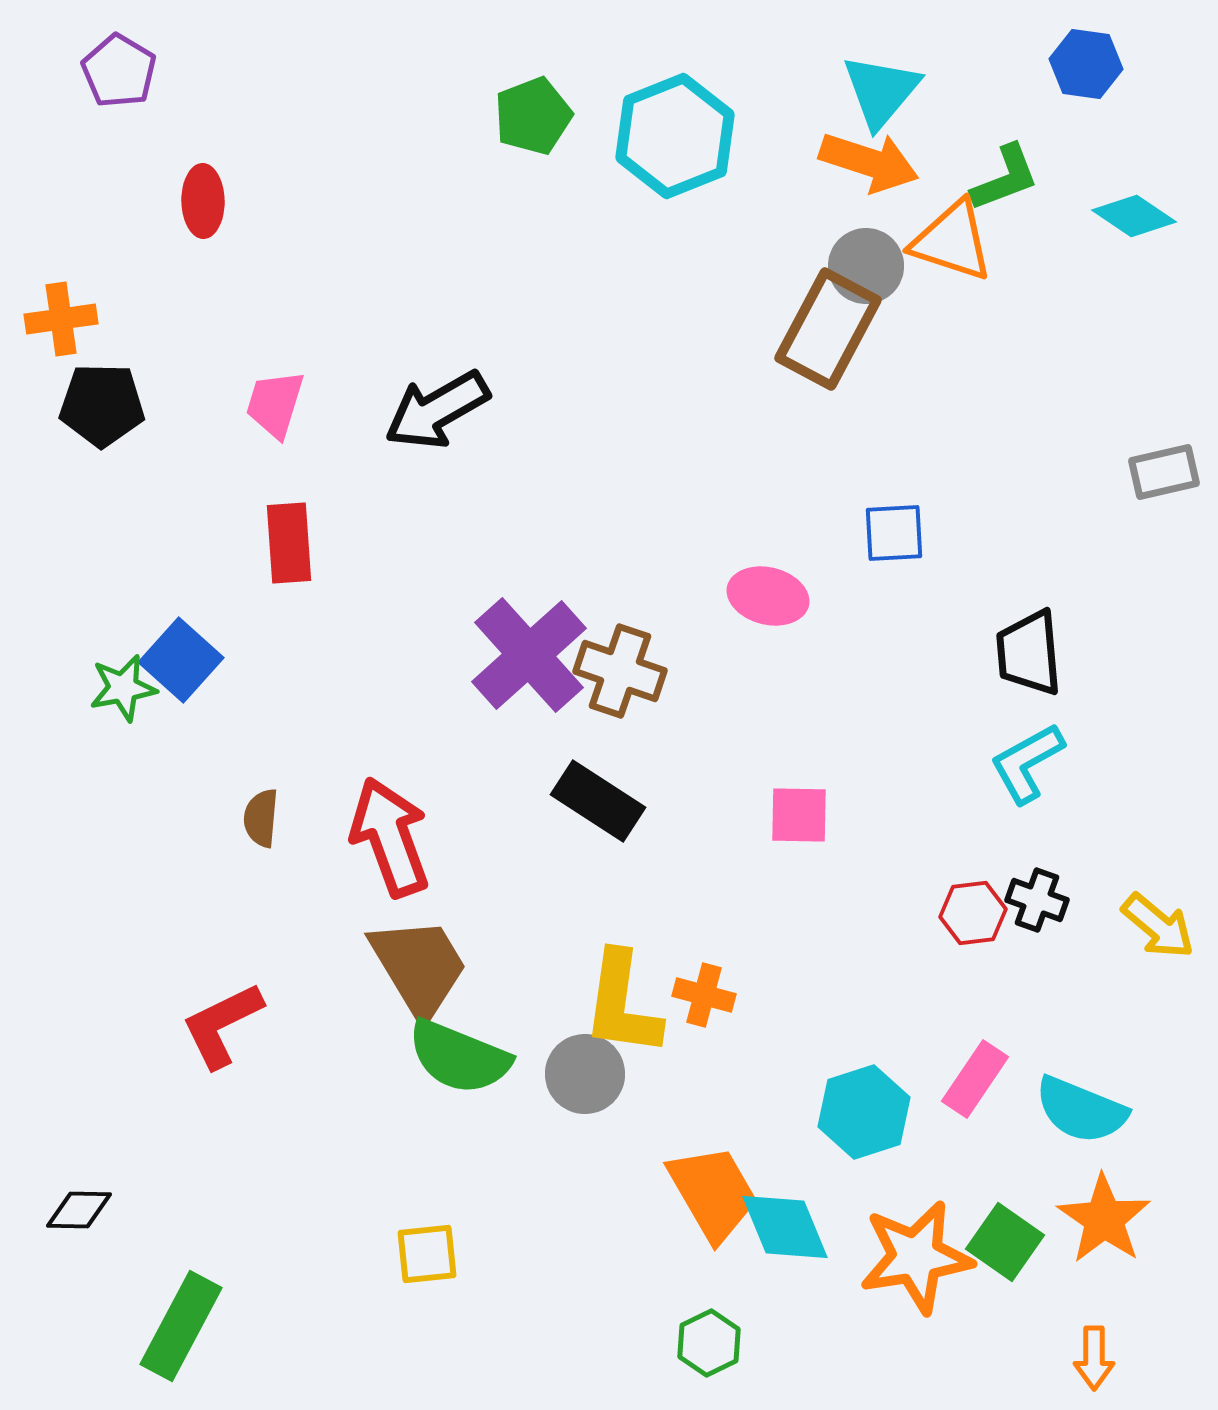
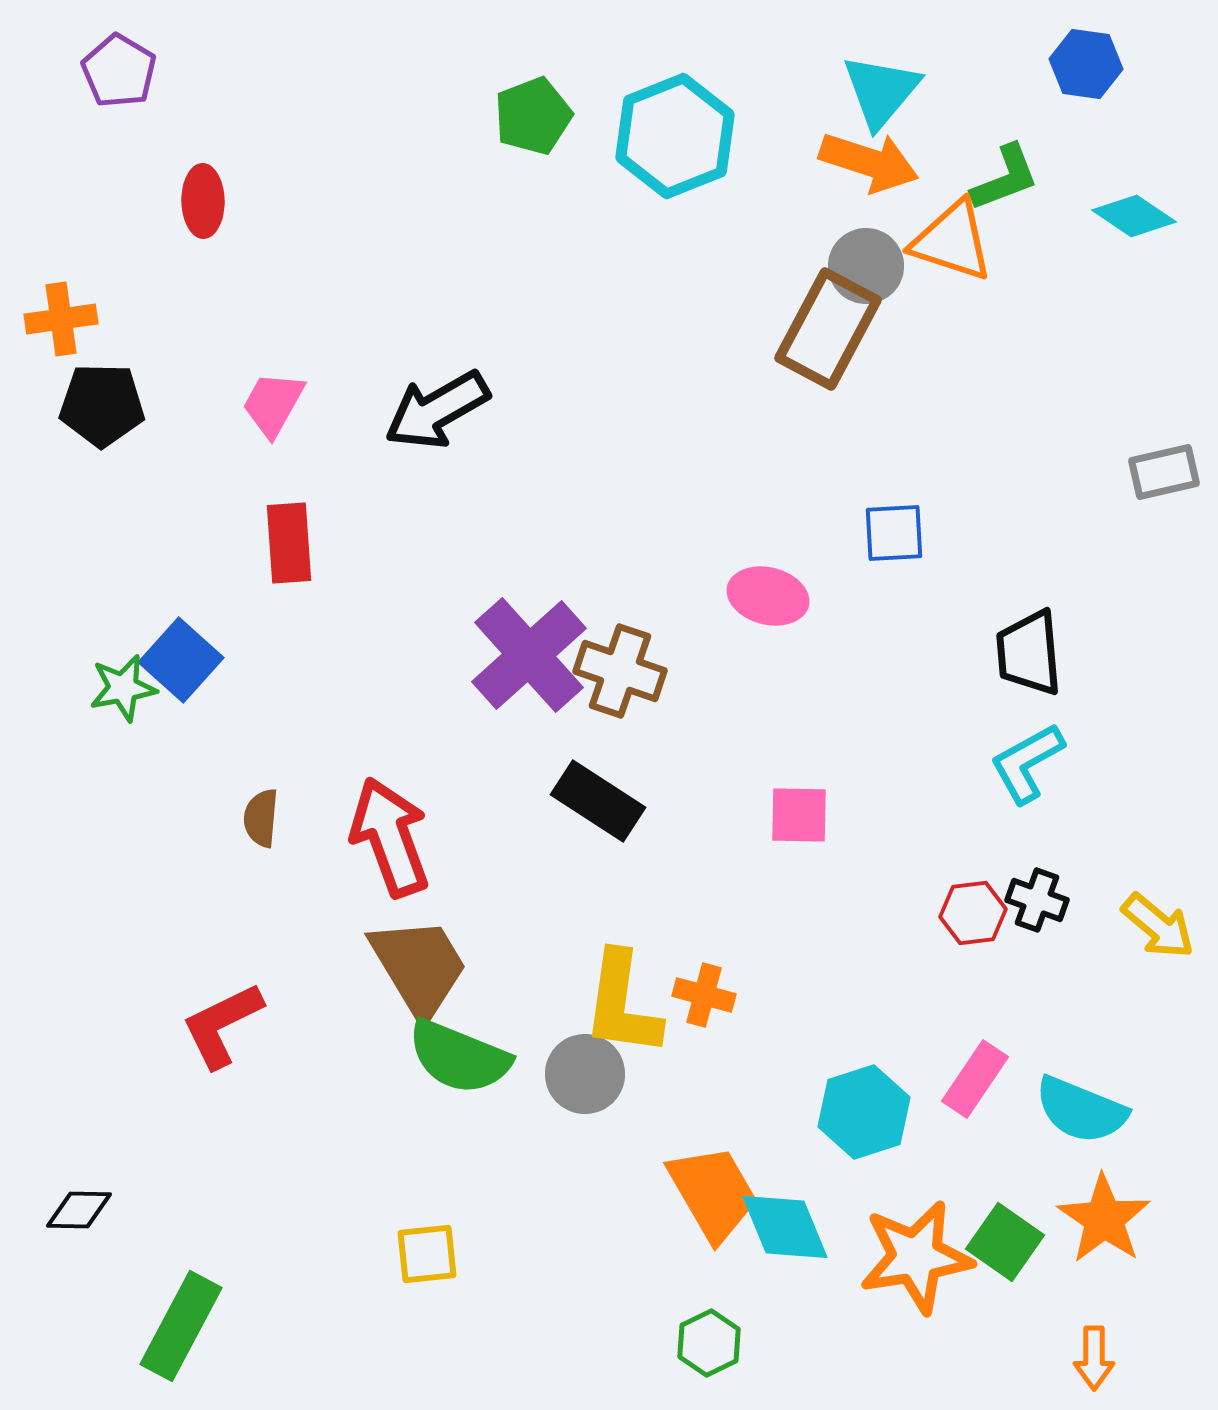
pink trapezoid at (275, 404): moved 2 px left; rotated 12 degrees clockwise
